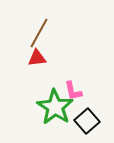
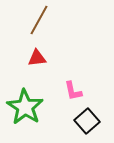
brown line: moved 13 px up
green star: moved 30 px left
